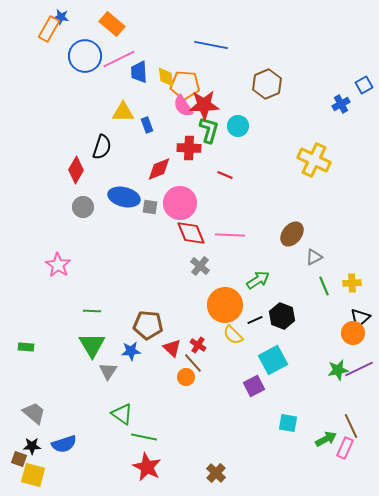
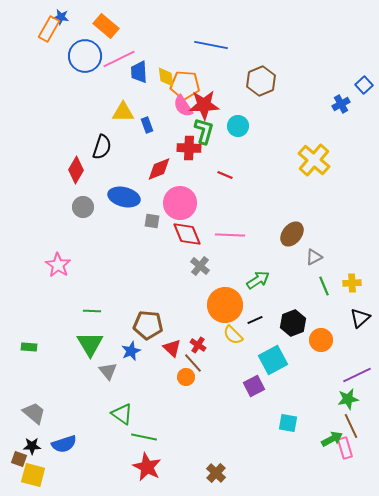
orange rectangle at (112, 24): moved 6 px left, 2 px down
brown hexagon at (267, 84): moved 6 px left, 3 px up
blue square at (364, 85): rotated 12 degrees counterclockwise
green L-shape at (209, 130): moved 5 px left, 1 px down
yellow cross at (314, 160): rotated 16 degrees clockwise
gray square at (150, 207): moved 2 px right, 14 px down
red diamond at (191, 233): moved 4 px left, 1 px down
black hexagon at (282, 316): moved 11 px right, 7 px down; rotated 20 degrees clockwise
orange circle at (353, 333): moved 32 px left, 7 px down
green triangle at (92, 345): moved 2 px left, 1 px up
green rectangle at (26, 347): moved 3 px right
blue star at (131, 351): rotated 18 degrees counterclockwise
purple line at (359, 369): moved 2 px left, 6 px down
green star at (338, 370): moved 10 px right, 29 px down
gray triangle at (108, 371): rotated 12 degrees counterclockwise
green arrow at (326, 439): moved 6 px right
pink rectangle at (345, 448): rotated 40 degrees counterclockwise
